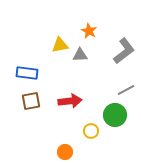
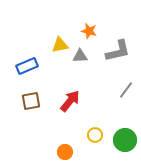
orange star: rotated 14 degrees counterclockwise
gray L-shape: moved 6 px left; rotated 24 degrees clockwise
gray triangle: moved 1 px down
blue rectangle: moved 7 px up; rotated 30 degrees counterclockwise
gray line: rotated 24 degrees counterclockwise
red arrow: rotated 45 degrees counterclockwise
green circle: moved 10 px right, 25 px down
yellow circle: moved 4 px right, 4 px down
